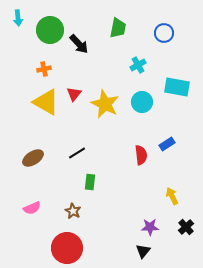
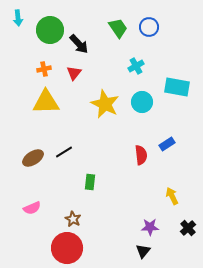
green trapezoid: rotated 45 degrees counterclockwise
blue circle: moved 15 px left, 6 px up
cyan cross: moved 2 px left, 1 px down
red triangle: moved 21 px up
yellow triangle: rotated 32 degrees counterclockwise
black line: moved 13 px left, 1 px up
brown star: moved 8 px down
black cross: moved 2 px right, 1 px down
